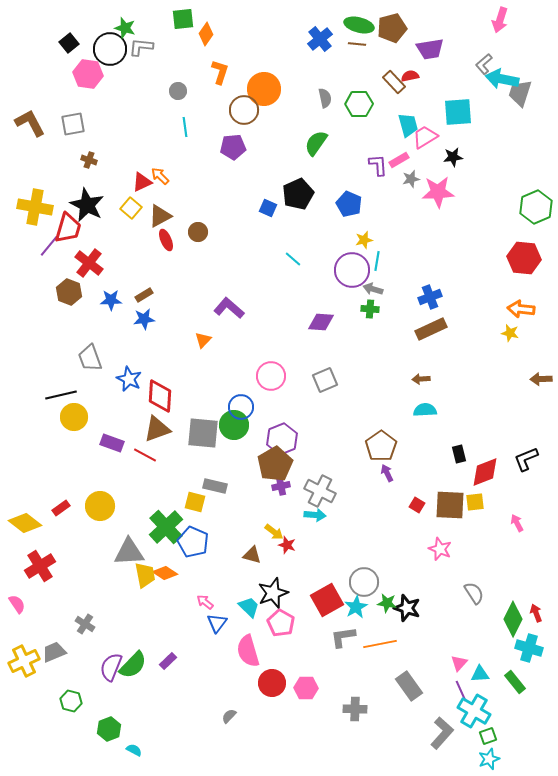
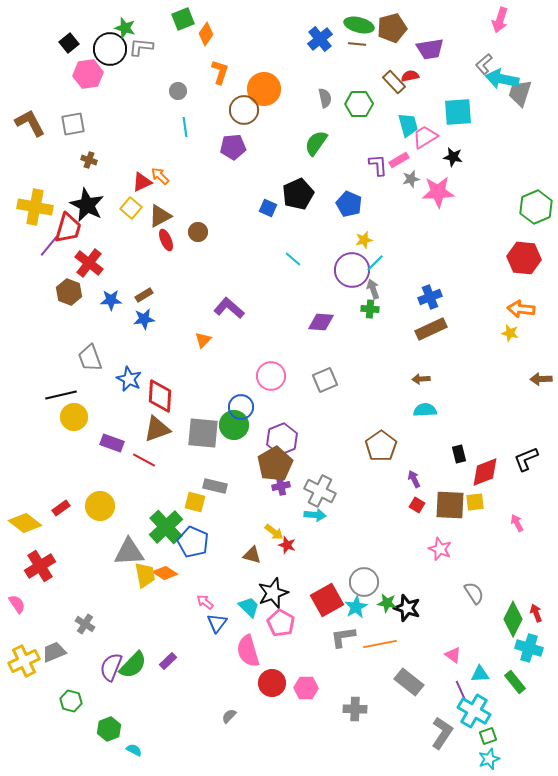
green square at (183, 19): rotated 15 degrees counterclockwise
pink hexagon at (88, 74): rotated 16 degrees counterclockwise
black star at (453, 157): rotated 18 degrees clockwise
cyan line at (377, 261): moved 2 px left, 2 px down; rotated 36 degrees clockwise
gray arrow at (373, 289): rotated 54 degrees clockwise
red line at (145, 455): moved 1 px left, 5 px down
purple arrow at (387, 473): moved 27 px right, 6 px down
pink triangle at (459, 663): moved 6 px left, 8 px up; rotated 36 degrees counterclockwise
gray rectangle at (409, 686): moved 4 px up; rotated 16 degrees counterclockwise
gray L-shape at (442, 733): rotated 8 degrees counterclockwise
